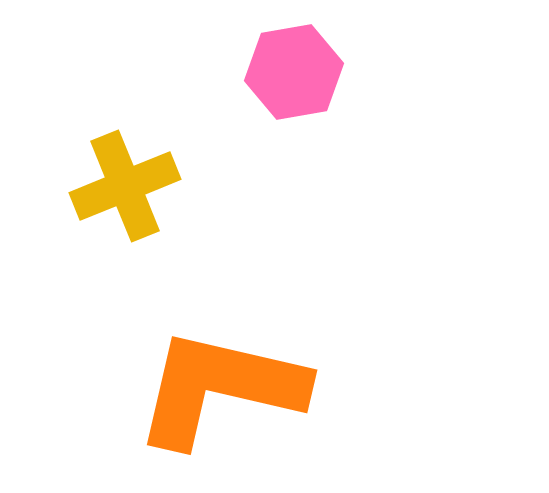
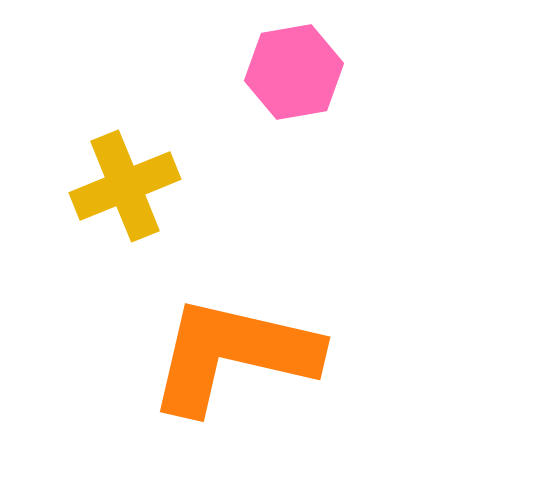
orange L-shape: moved 13 px right, 33 px up
